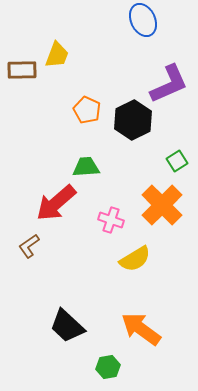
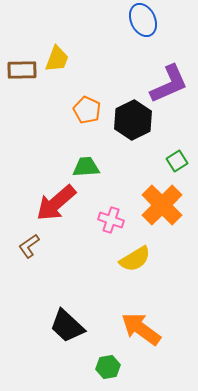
yellow trapezoid: moved 4 px down
